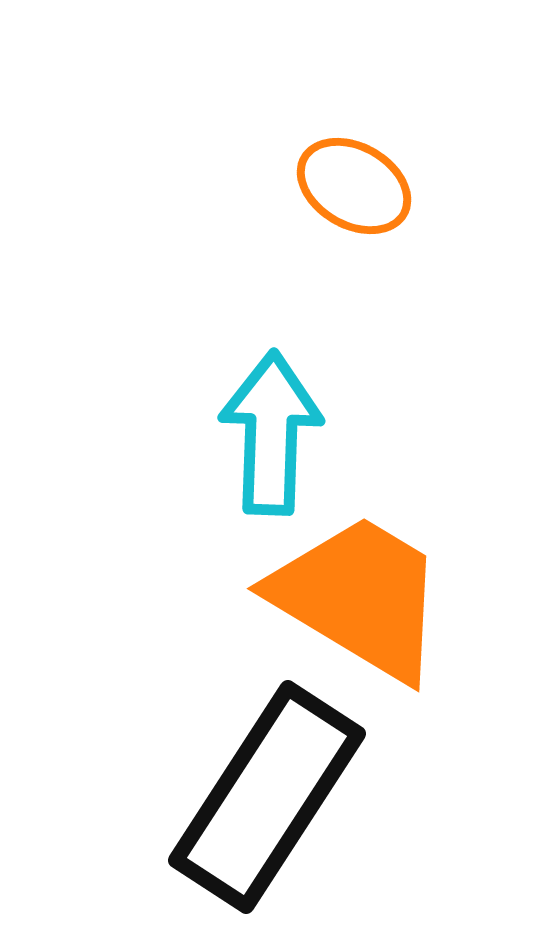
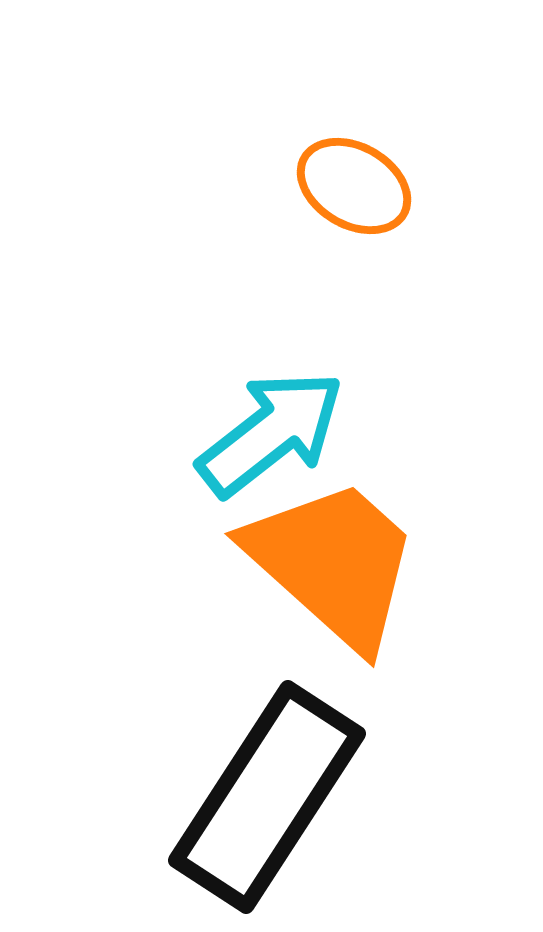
cyan arrow: rotated 50 degrees clockwise
orange trapezoid: moved 26 px left, 34 px up; rotated 11 degrees clockwise
